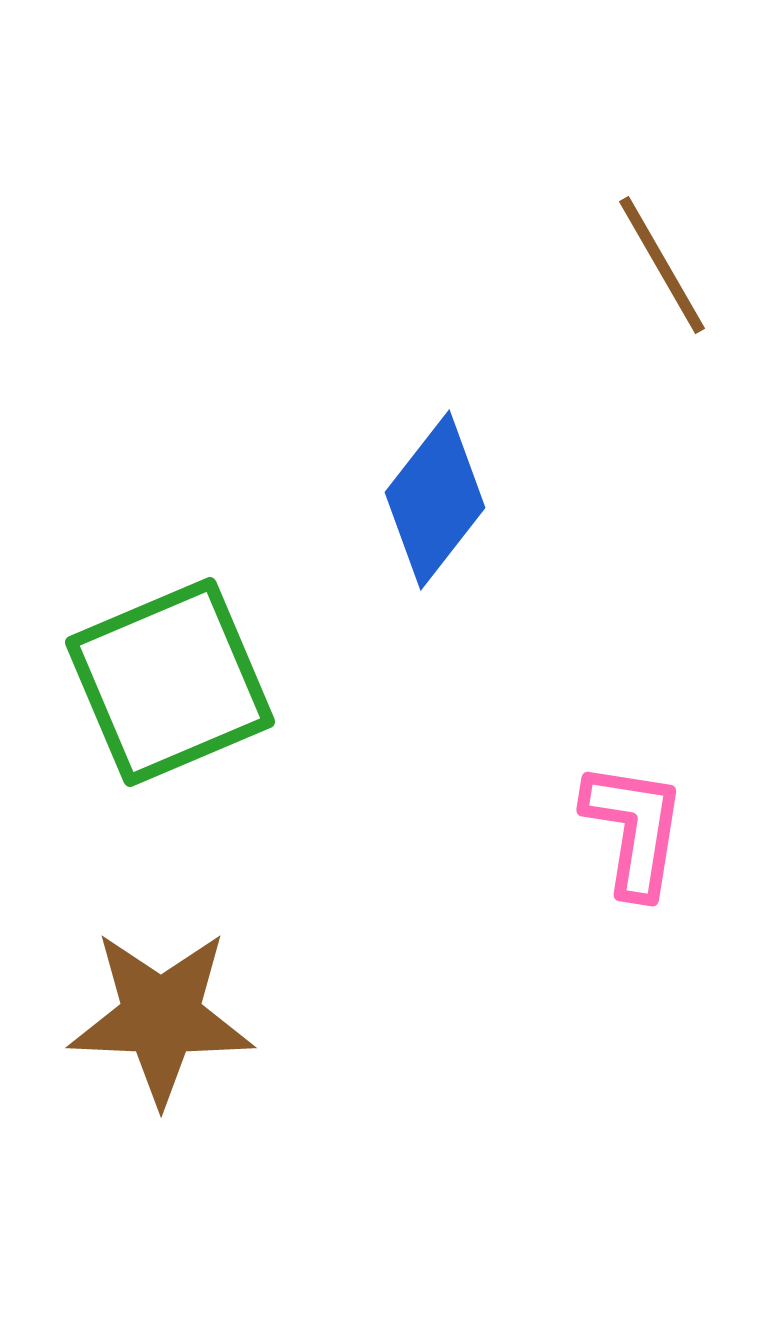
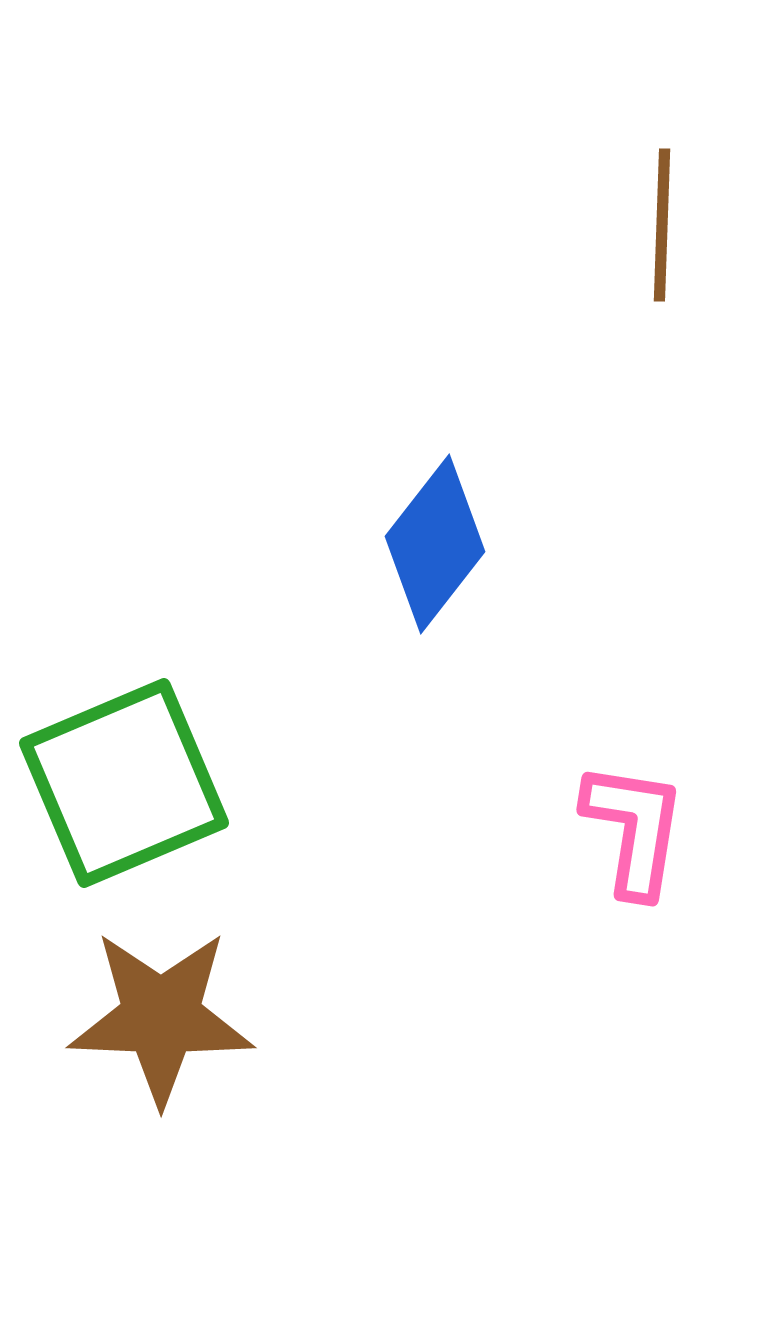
brown line: moved 40 px up; rotated 32 degrees clockwise
blue diamond: moved 44 px down
green square: moved 46 px left, 101 px down
